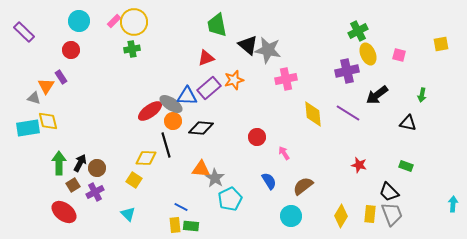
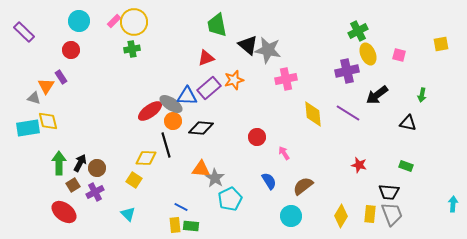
black trapezoid at (389, 192): rotated 40 degrees counterclockwise
